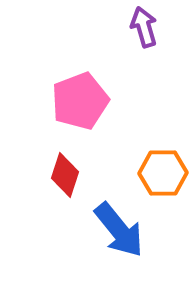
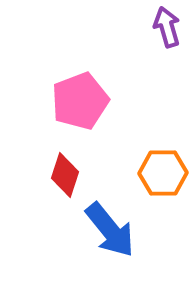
purple arrow: moved 23 px right
blue arrow: moved 9 px left
